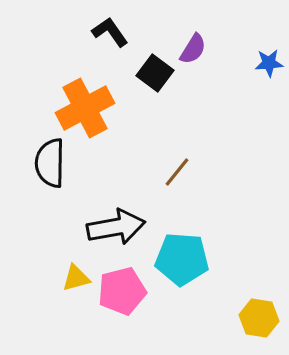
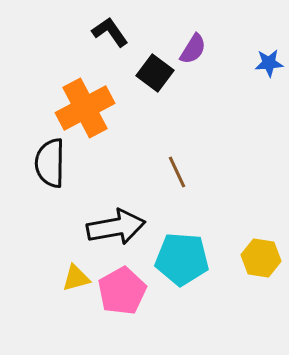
brown line: rotated 64 degrees counterclockwise
pink pentagon: rotated 15 degrees counterclockwise
yellow hexagon: moved 2 px right, 60 px up
